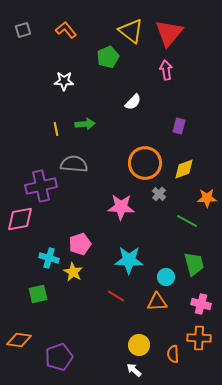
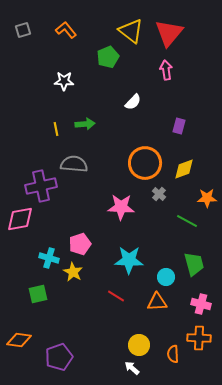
white arrow: moved 2 px left, 2 px up
